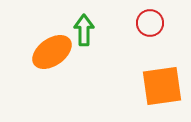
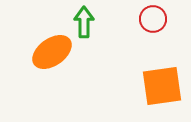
red circle: moved 3 px right, 4 px up
green arrow: moved 8 px up
